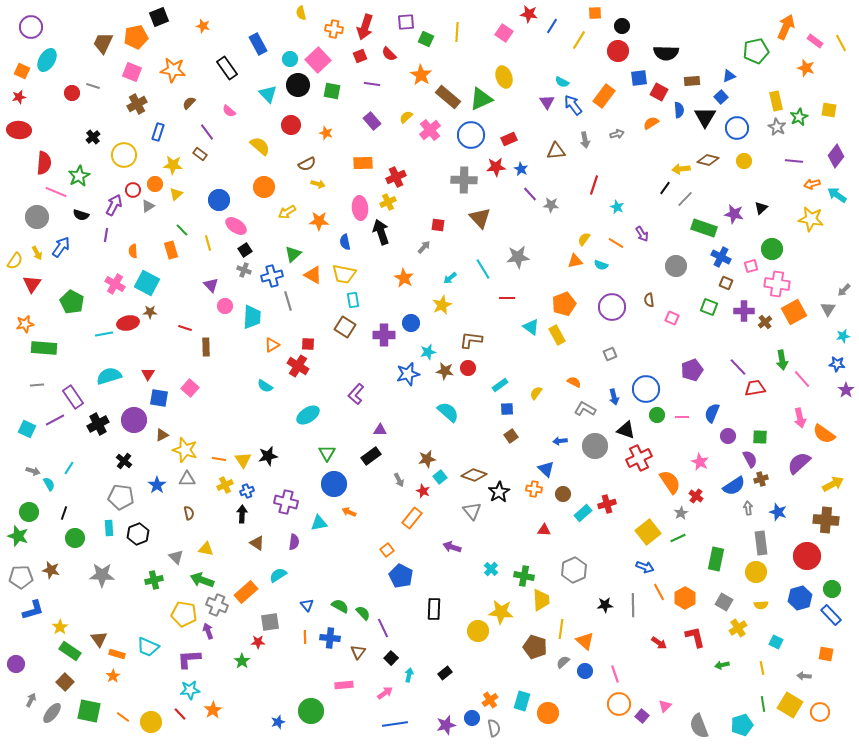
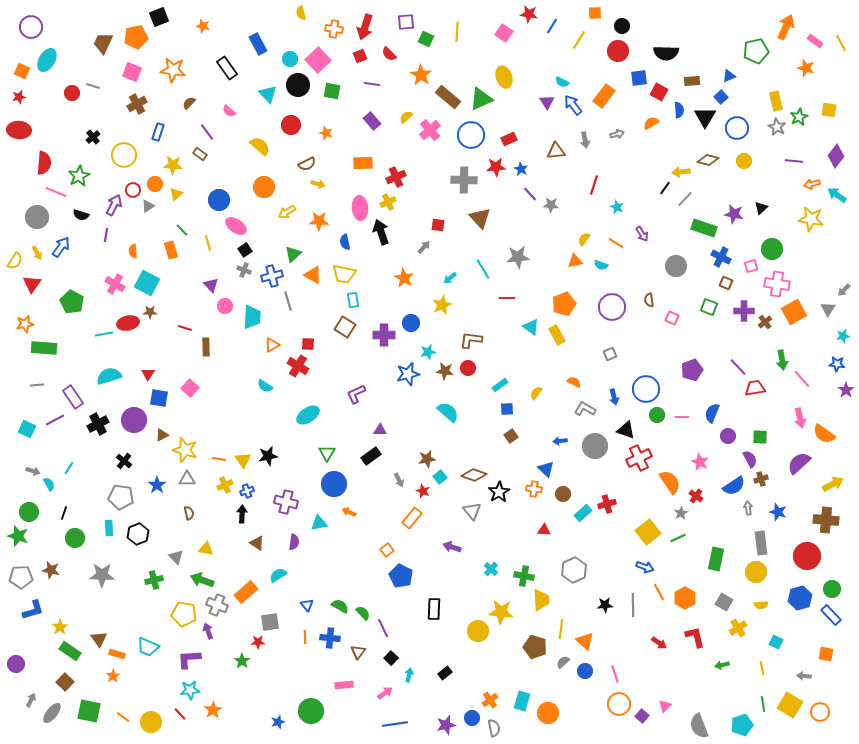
yellow arrow at (681, 169): moved 3 px down
purple L-shape at (356, 394): rotated 25 degrees clockwise
